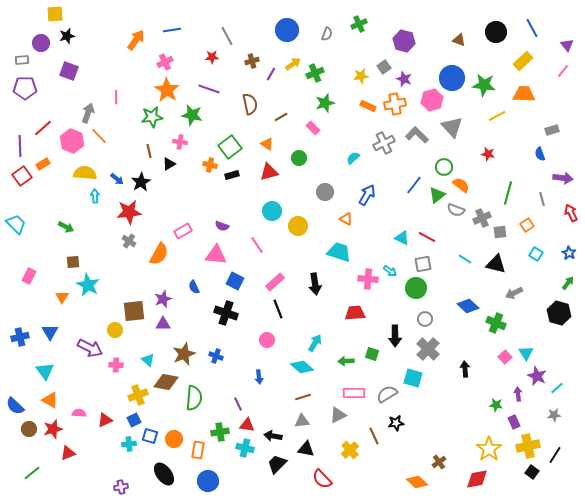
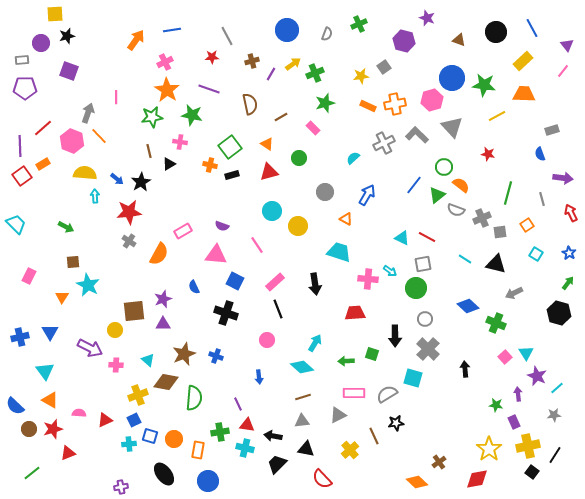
purple star at (404, 79): moved 23 px right, 61 px up
